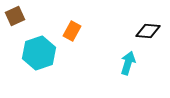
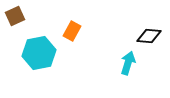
black diamond: moved 1 px right, 5 px down
cyan hexagon: rotated 8 degrees clockwise
